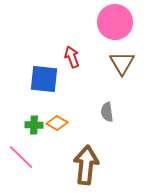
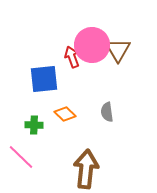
pink circle: moved 23 px left, 23 px down
brown triangle: moved 4 px left, 13 px up
blue square: rotated 12 degrees counterclockwise
orange diamond: moved 8 px right, 9 px up; rotated 15 degrees clockwise
brown arrow: moved 4 px down
